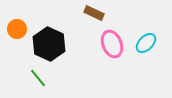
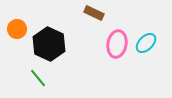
pink ellipse: moved 5 px right; rotated 32 degrees clockwise
